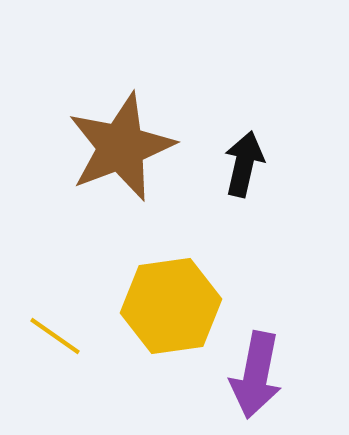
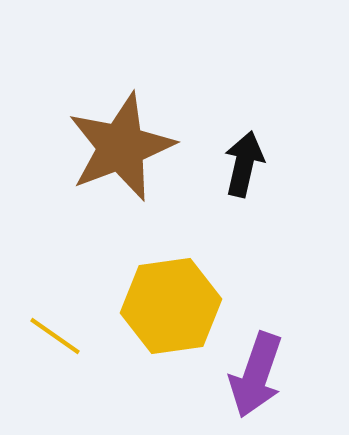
purple arrow: rotated 8 degrees clockwise
